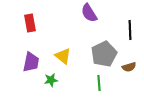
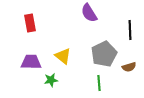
purple trapezoid: rotated 100 degrees counterclockwise
